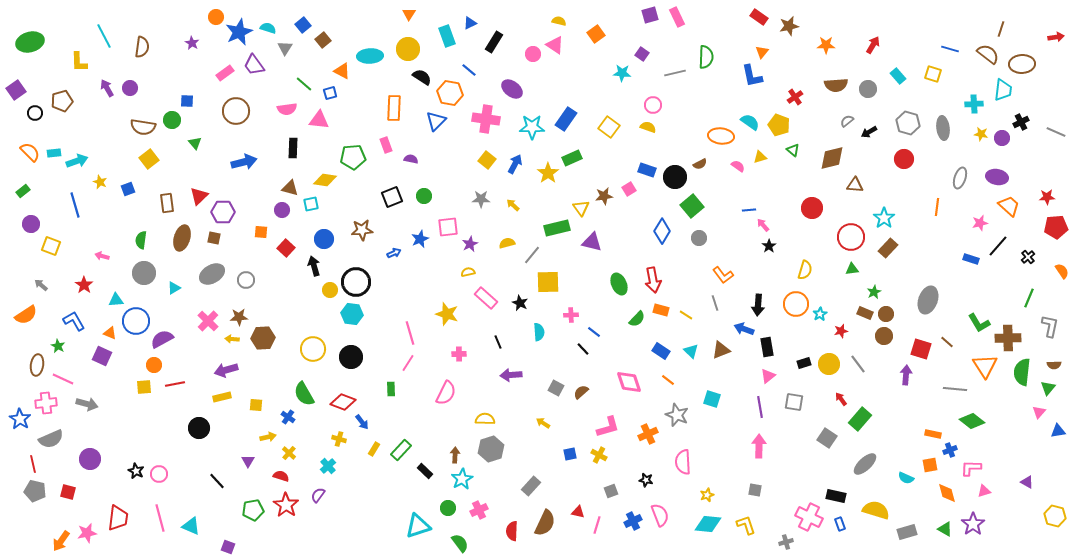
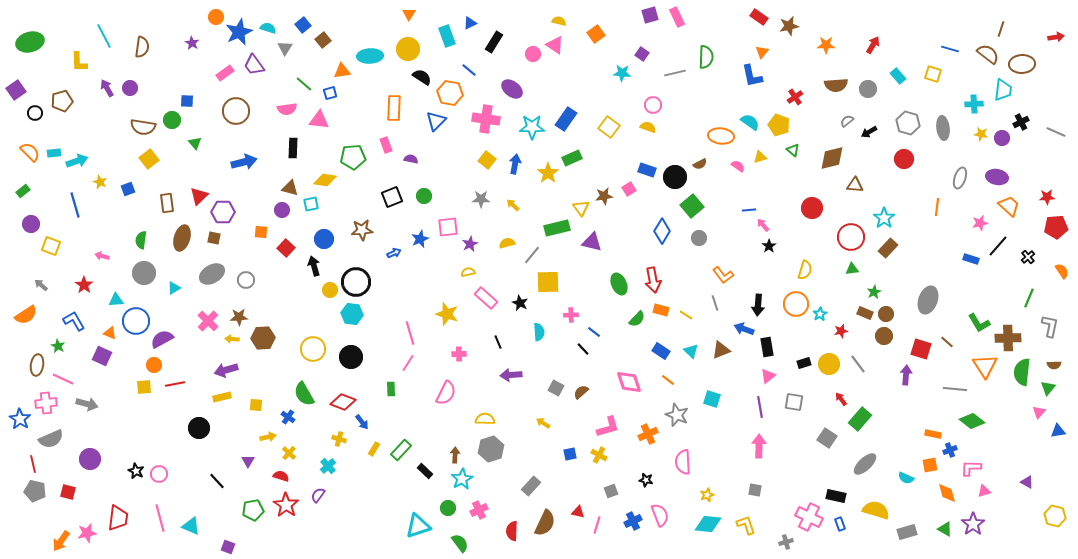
orange triangle at (342, 71): rotated 36 degrees counterclockwise
blue arrow at (515, 164): rotated 18 degrees counterclockwise
